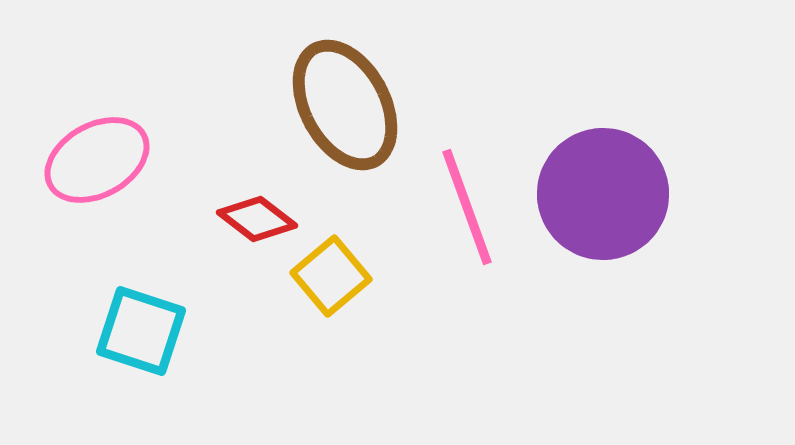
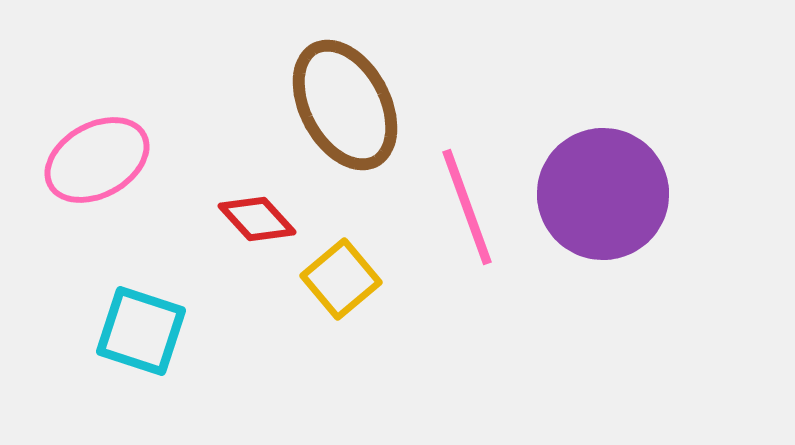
red diamond: rotated 10 degrees clockwise
yellow square: moved 10 px right, 3 px down
